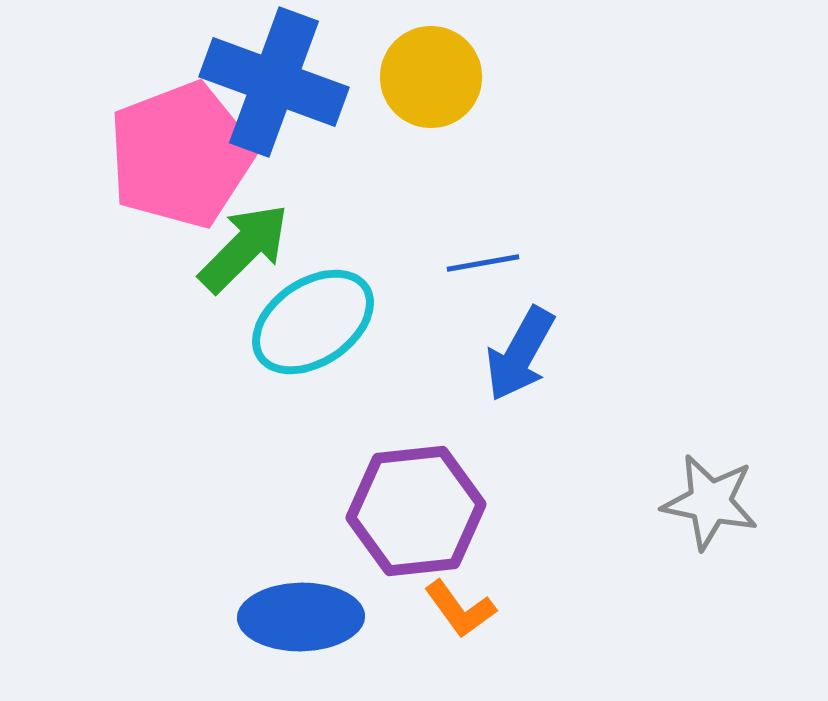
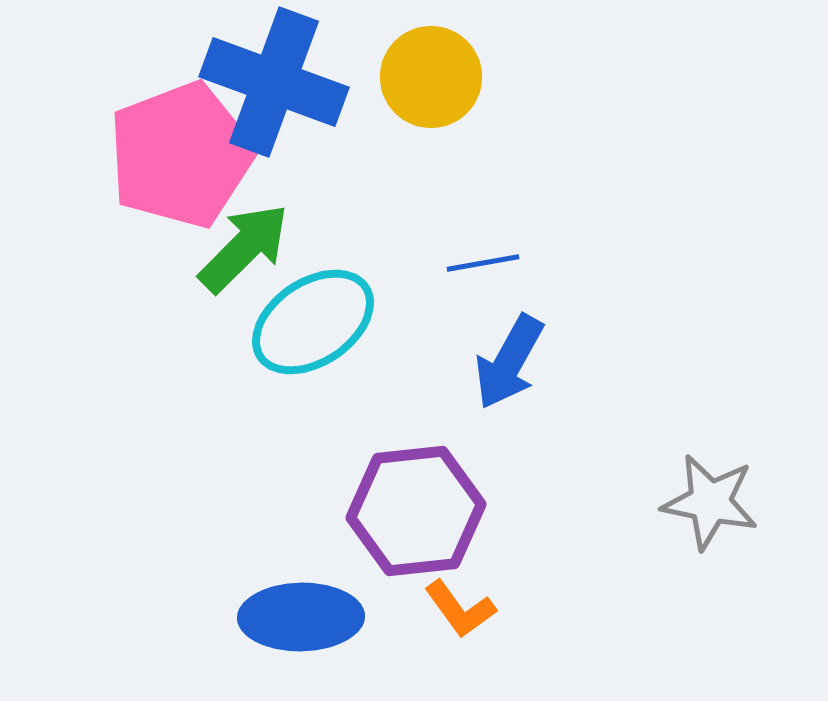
blue arrow: moved 11 px left, 8 px down
